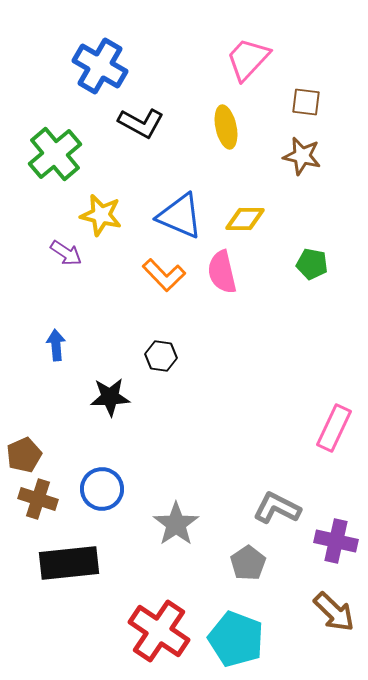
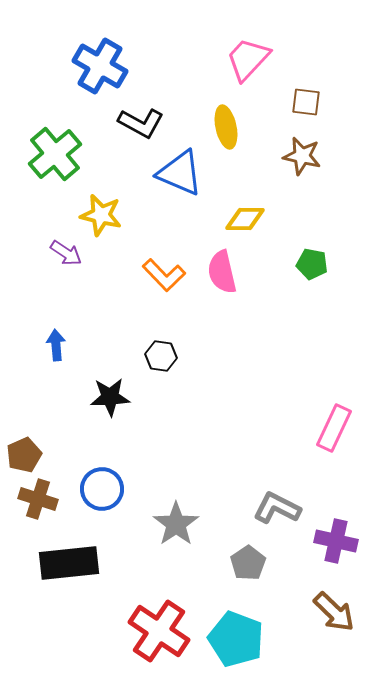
blue triangle: moved 43 px up
